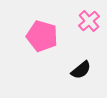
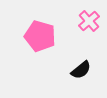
pink pentagon: moved 2 px left
